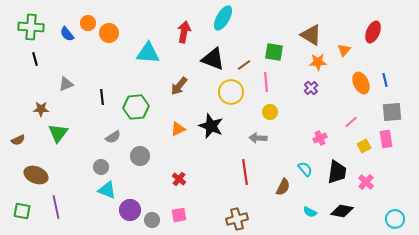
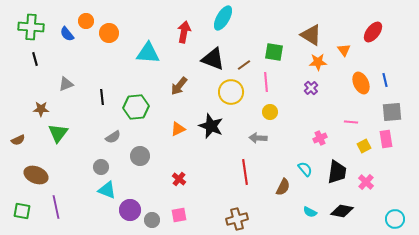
orange circle at (88, 23): moved 2 px left, 2 px up
red ellipse at (373, 32): rotated 15 degrees clockwise
orange triangle at (344, 50): rotated 16 degrees counterclockwise
pink line at (351, 122): rotated 48 degrees clockwise
